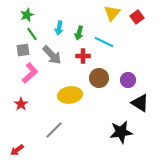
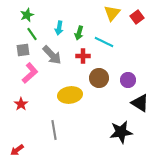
gray line: rotated 54 degrees counterclockwise
